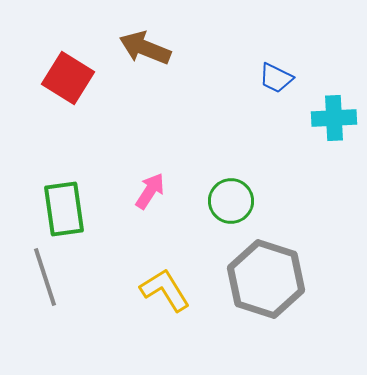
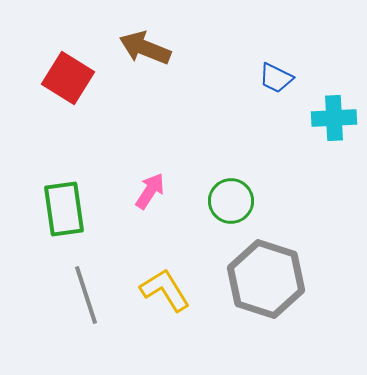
gray line: moved 41 px right, 18 px down
